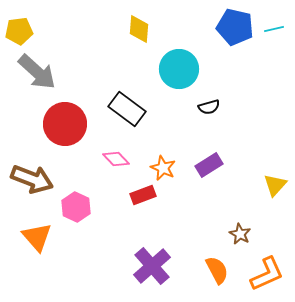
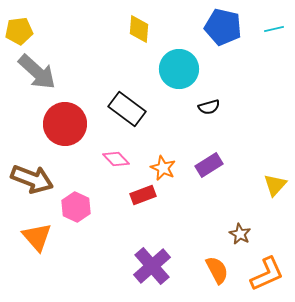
blue pentagon: moved 12 px left
